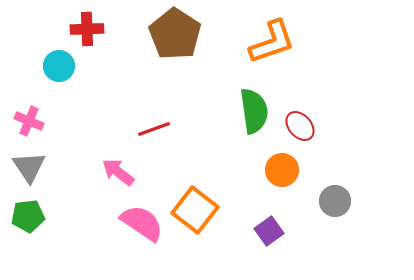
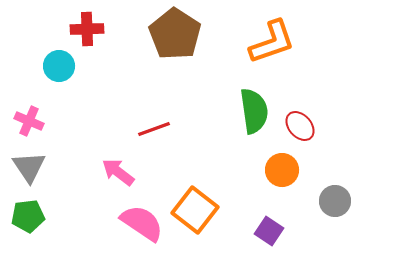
purple square: rotated 20 degrees counterclockwise
